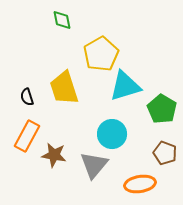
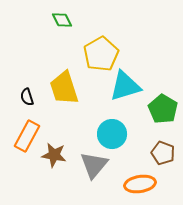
green diamond: rotated 15 degrees counterclockwise
green pentagon: moved 1 px right
brown pentagon: moved 2 px left
